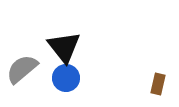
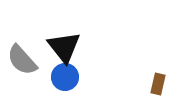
gray semicircle: moved 9 px up; rotated 92 degrees counterclockwise
blue circle: moved 1 px left, 1 px up
